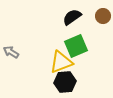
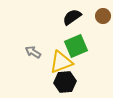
gray arrow: moved 22 px right
